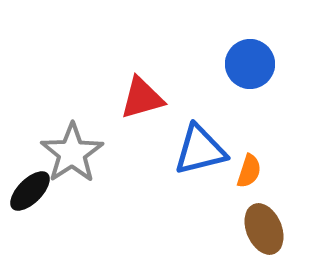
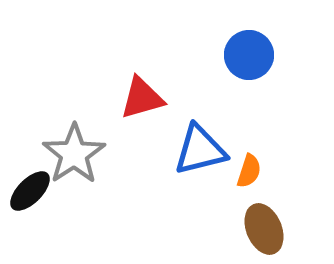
blue circle: moved 1 px left, 9 px up
gray star: moved 2 px right, 1 px down
